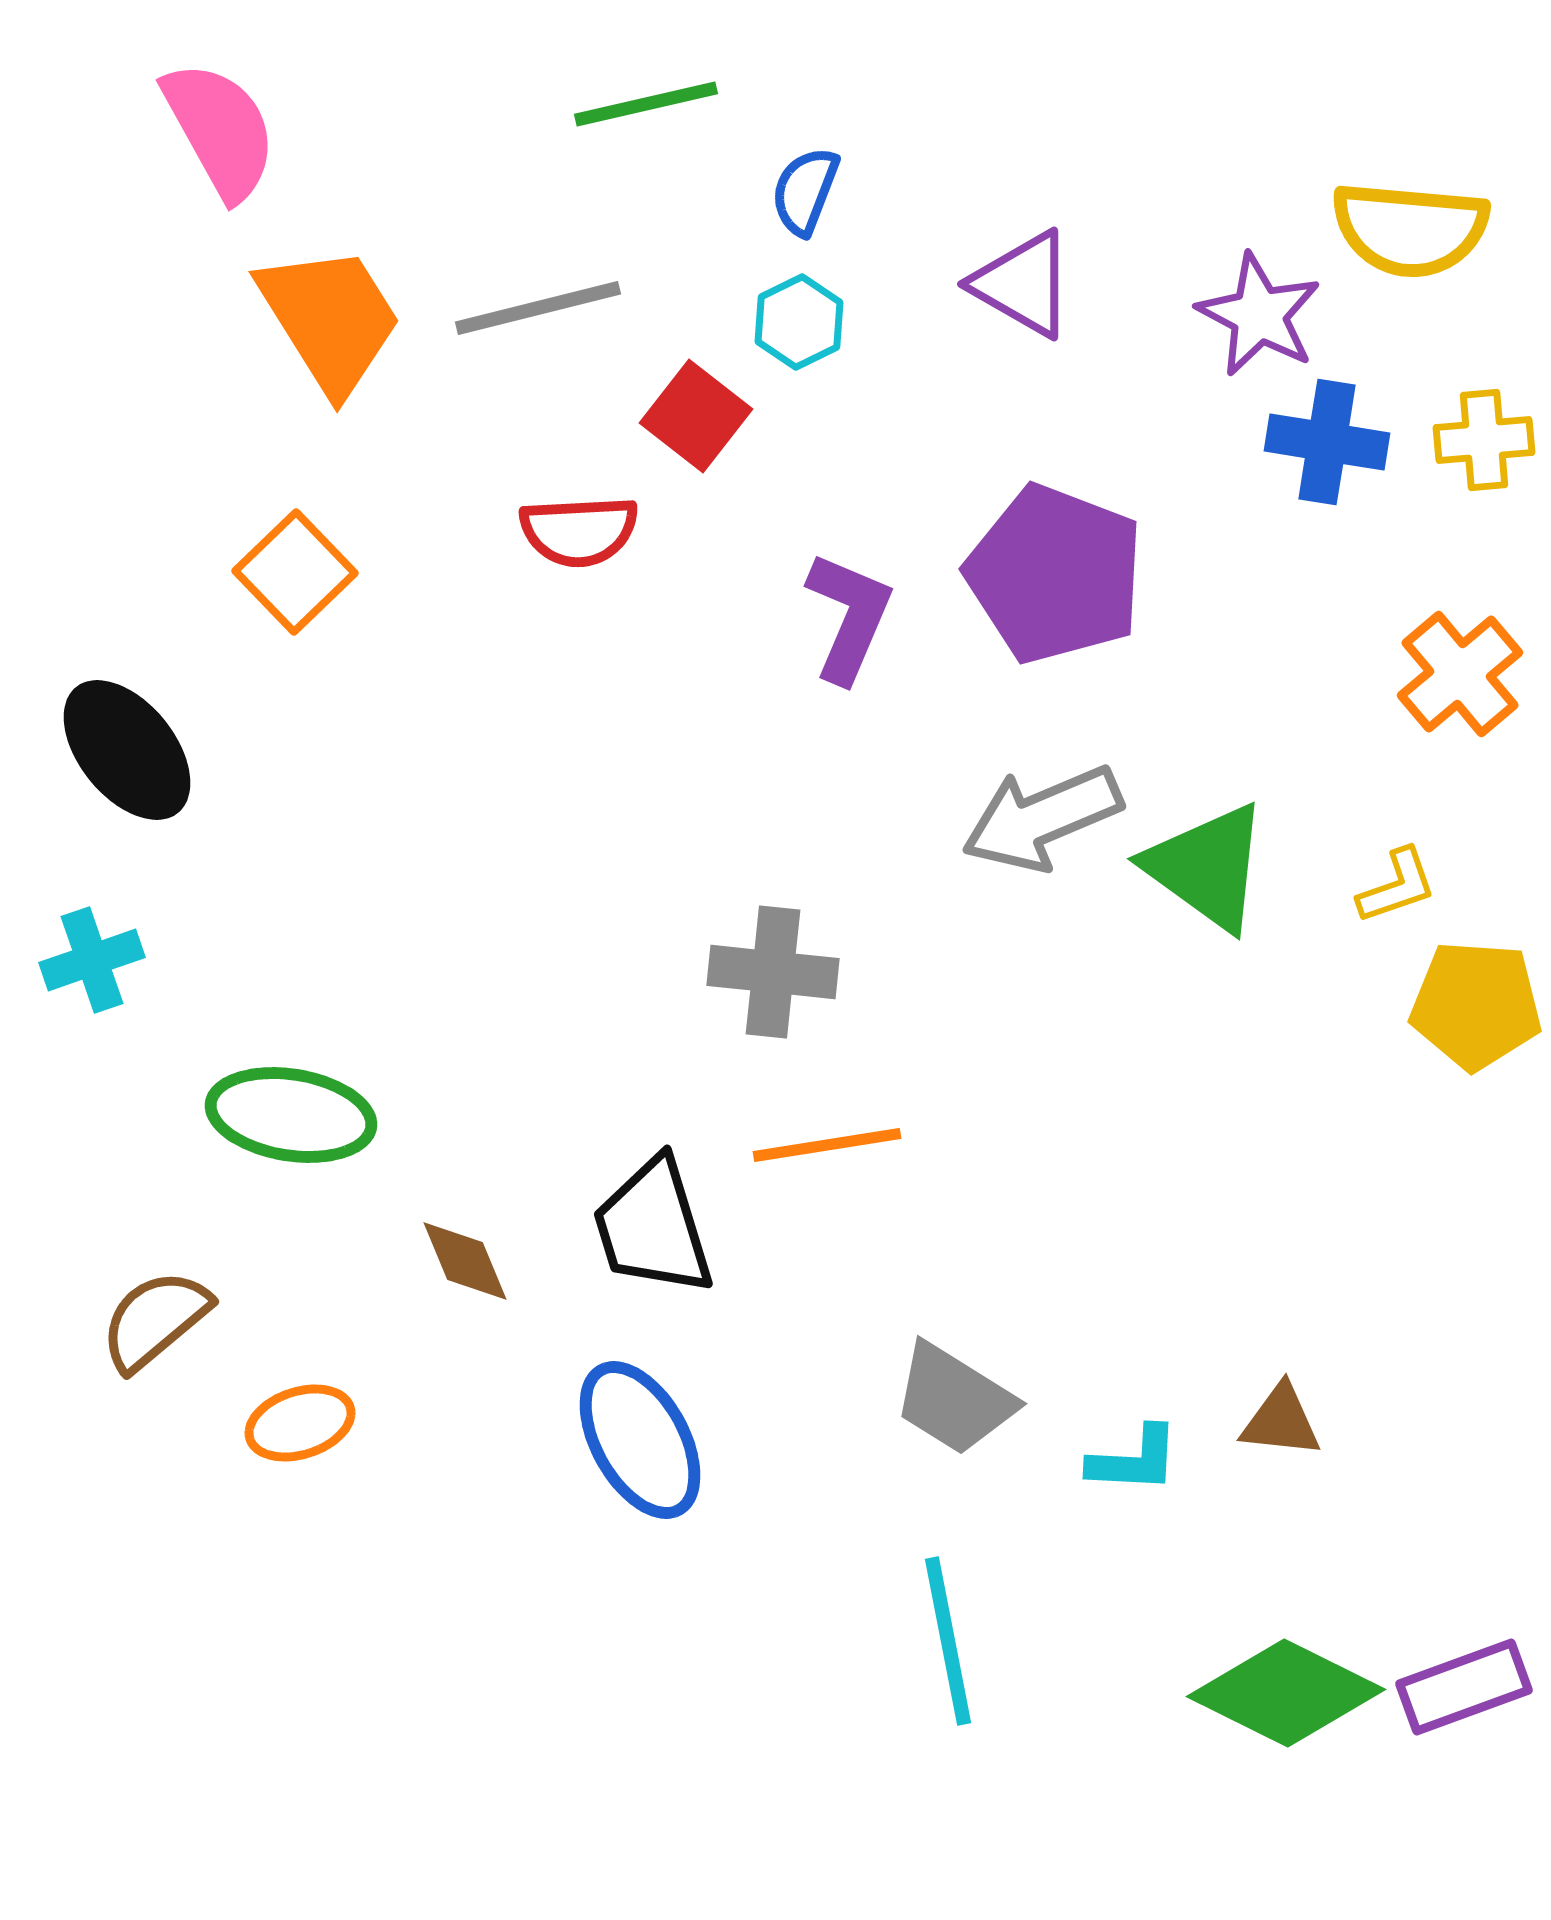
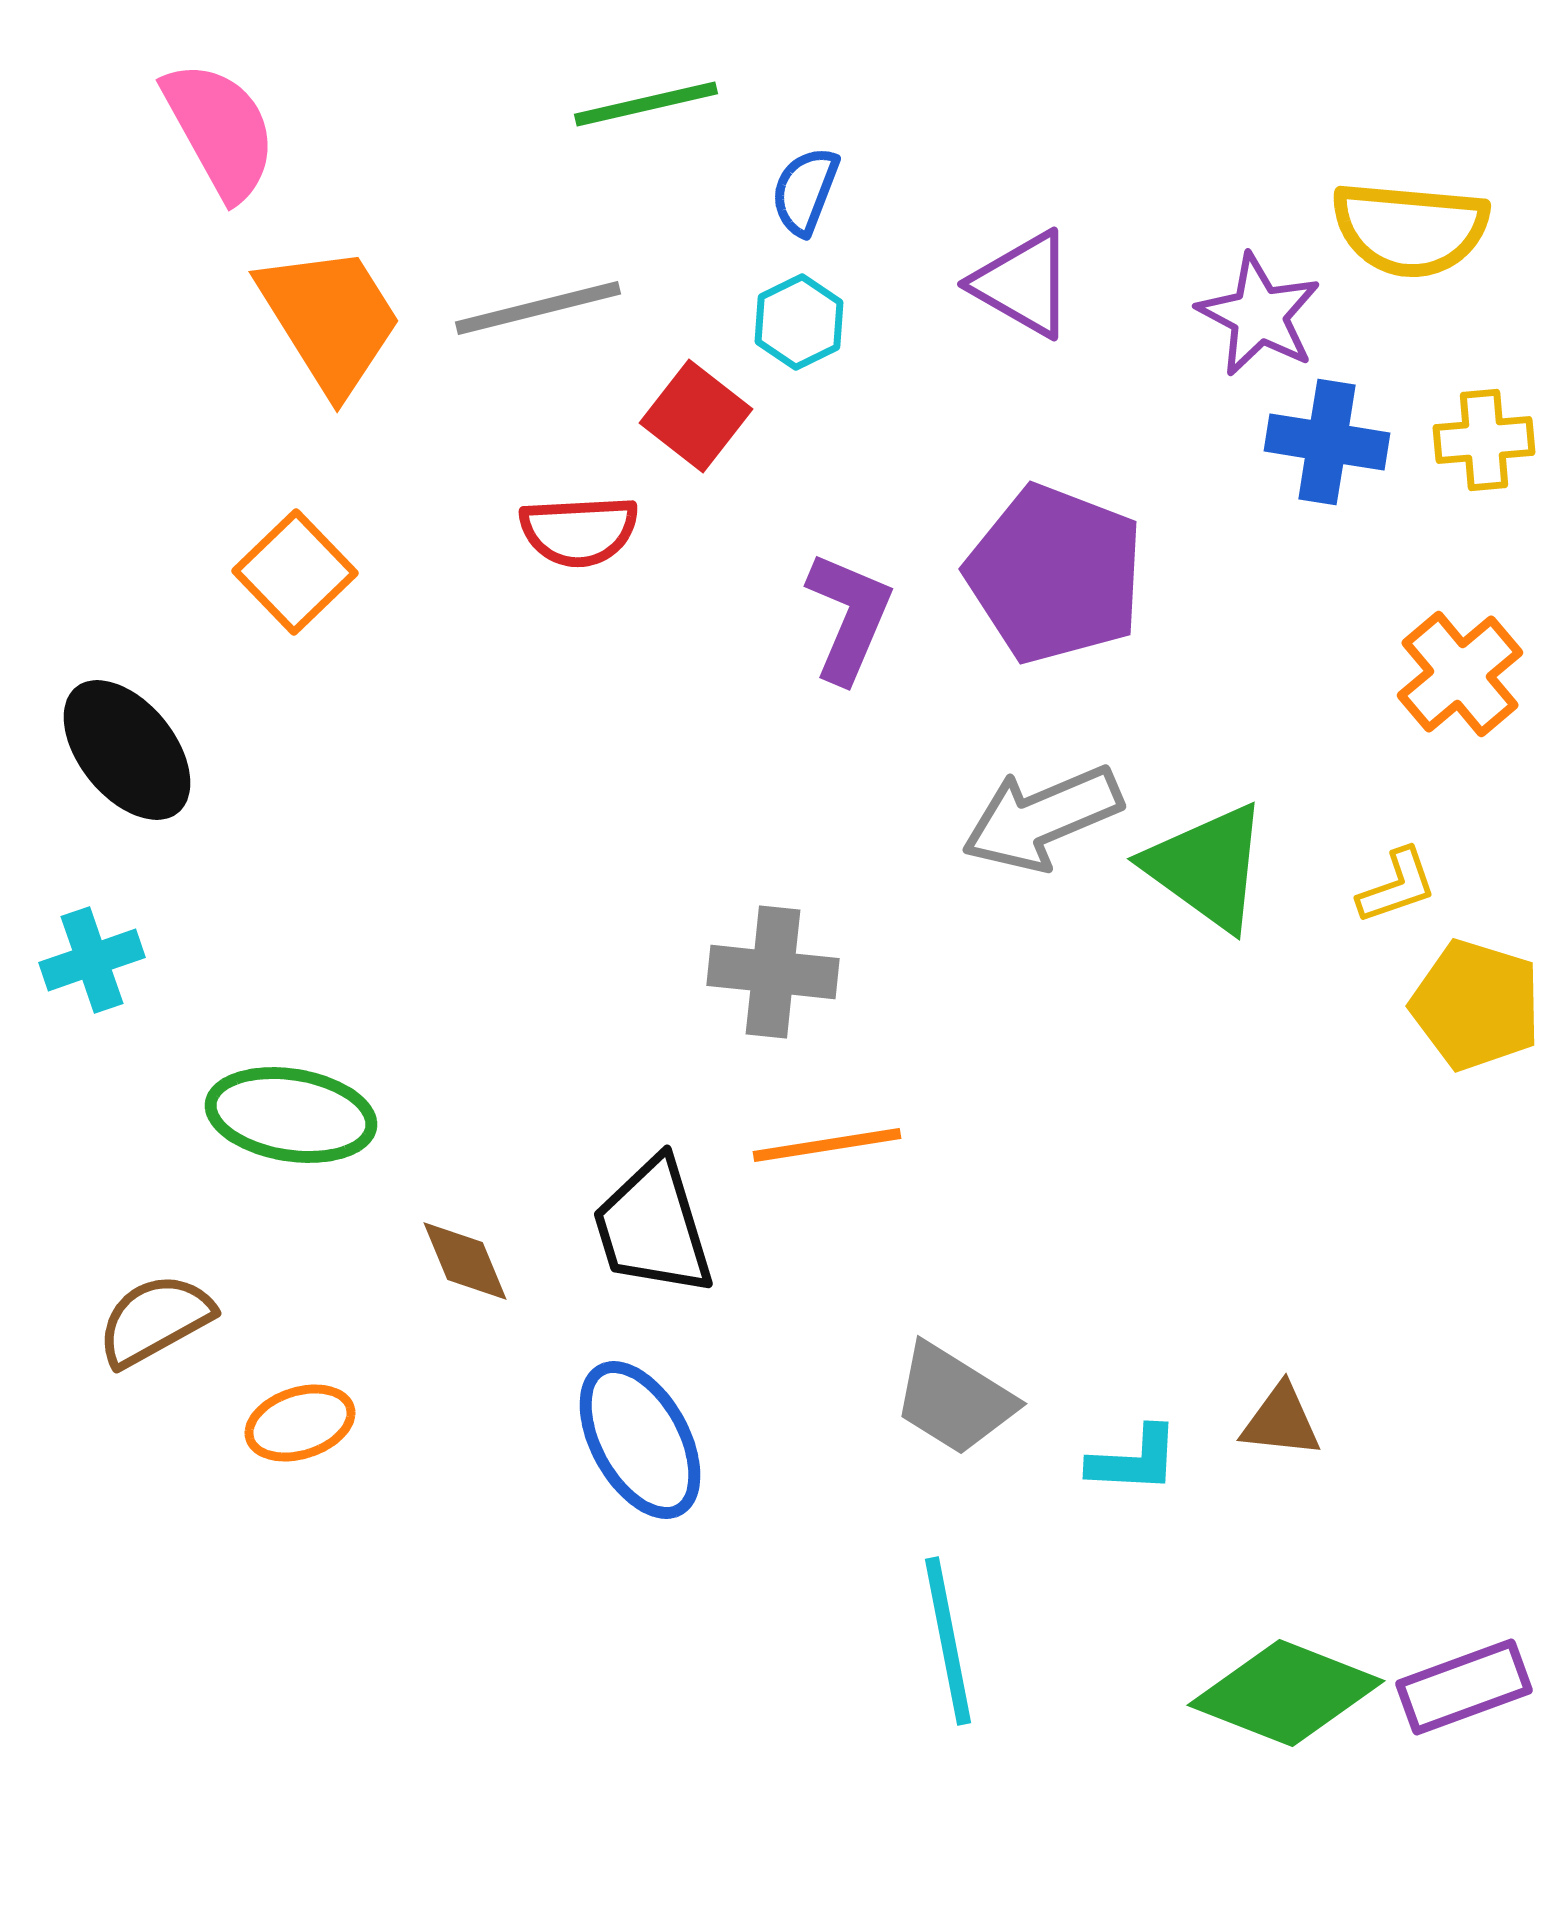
yellow pentagon: rotated 13 degrees clockwise
brown semicircle: rotated 11 degrees clockwise
green diamond: rotated 5 degrees counterclockwise
